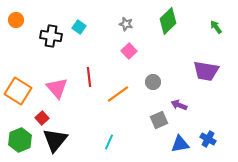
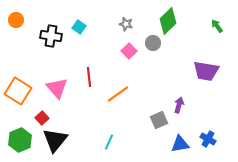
green arrow: moved 1 px right, 1 px up
gray circle: moved 39 px up
purple arrow: rotated 84 degrees clockwise
